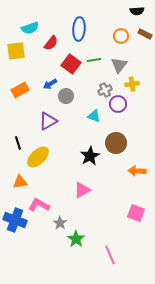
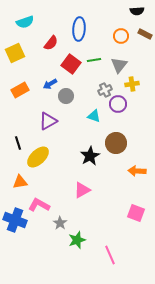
cyan semicircle: moved 5 px left, 6 px up
yellow square: moved 1 px left, 2 px down; rotated 18 degrees counterclockwise
green star: moved 1 px right, 1 px down; rotated 18 degrees clockwise
